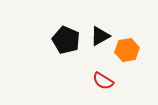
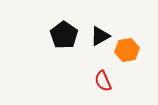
black pentagon: moved 2 px left, 5 px up; rotated 12 degrees clockwise
red semicircle: rotated 35 degrees clockwise
